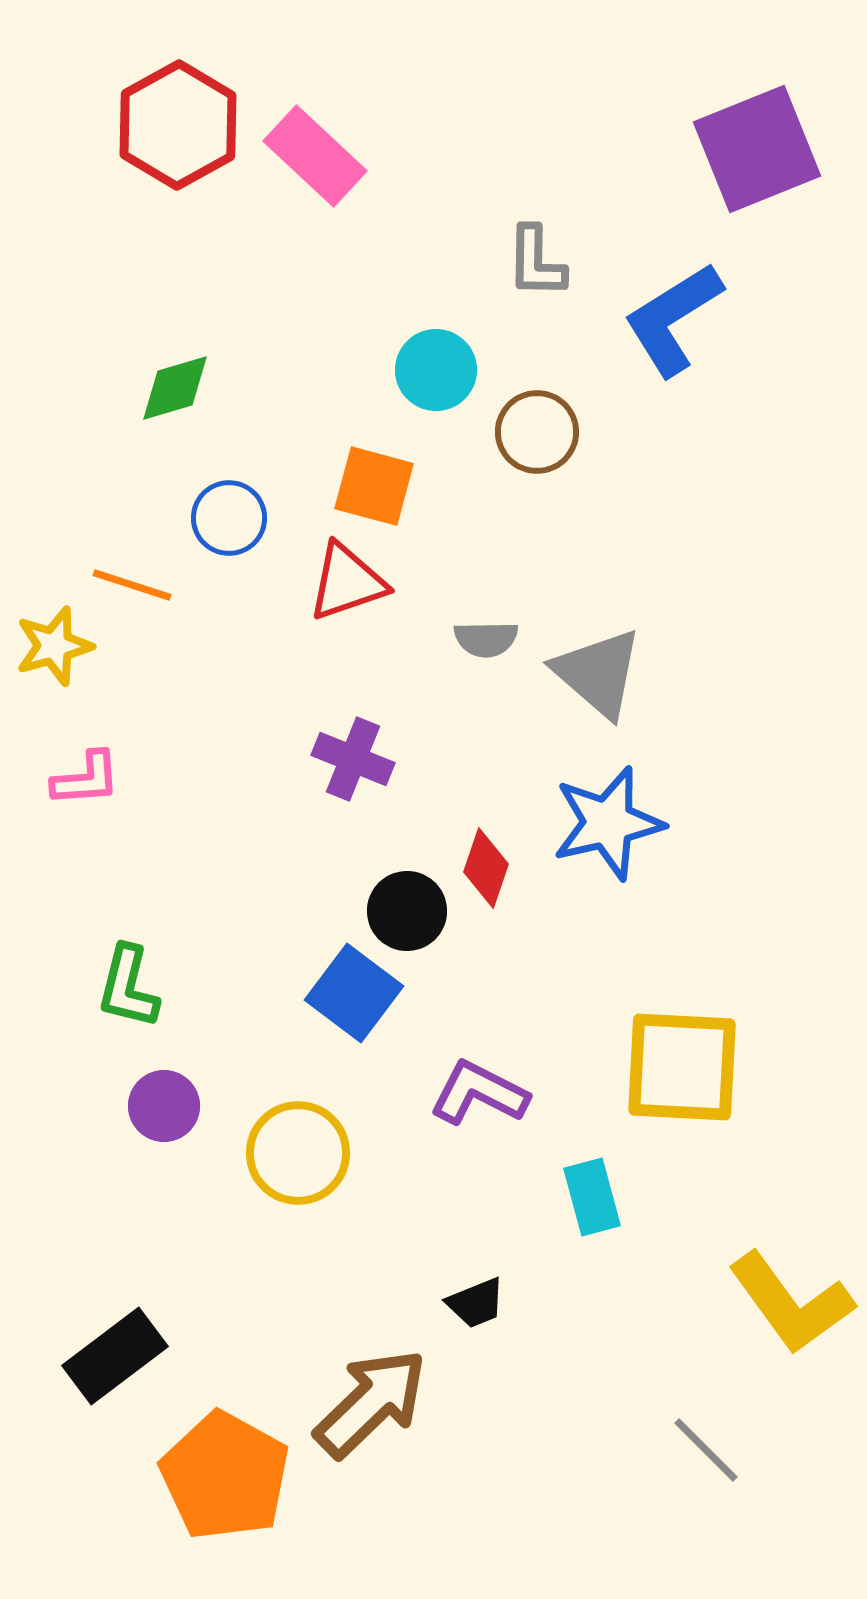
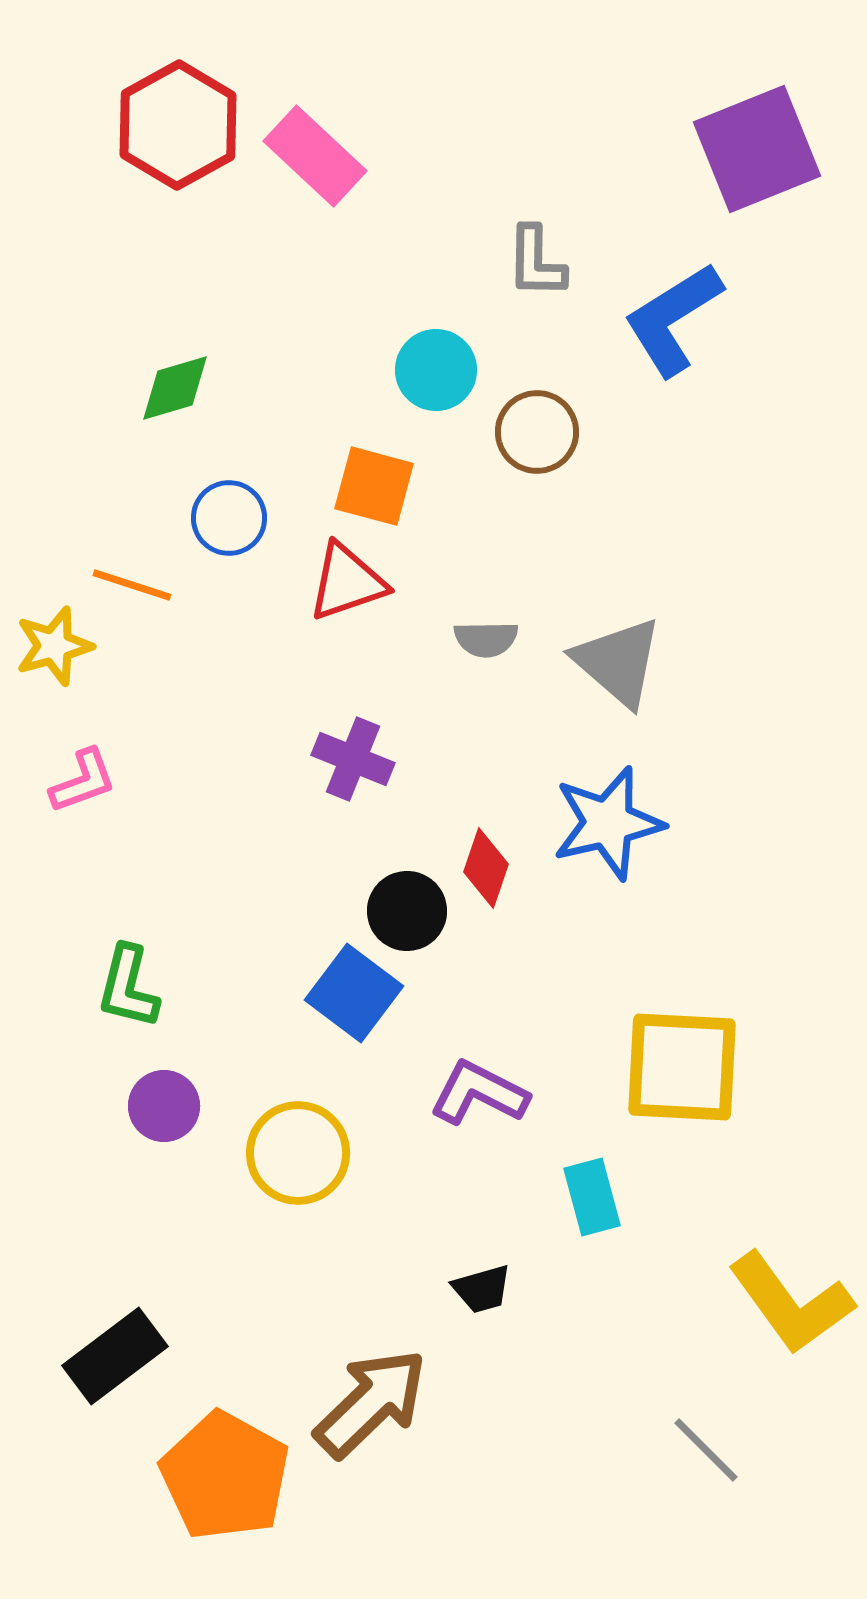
gray triangle: moved 20 px right, 11 px up
pink L-shape: moved 3 px left, 2 px down; rotated 16 degrees counterclockwise
black trapezoid: moved 6 px right, 14 px up; rotated 6 degrees clockwise
